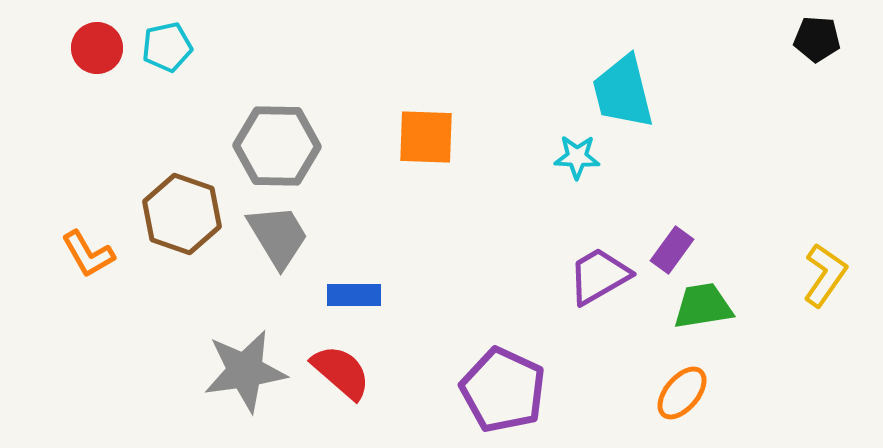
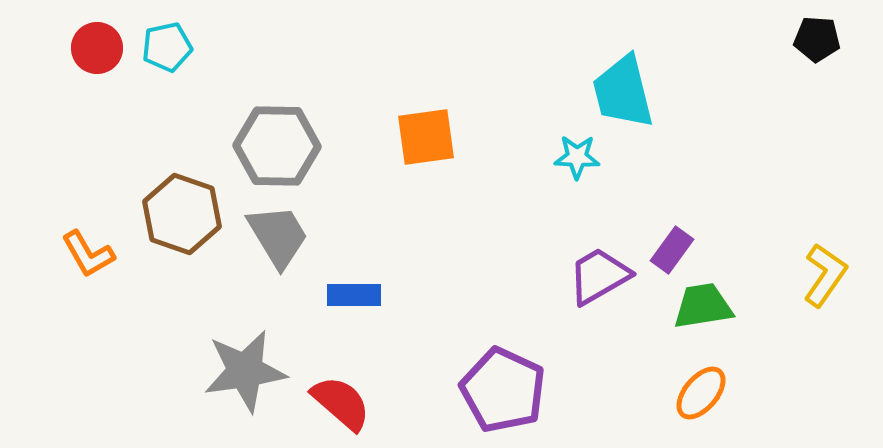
orange square: rotated 10 degrees counterclockwise
red semicircle: moved 31 px down
orange ellipse: moved 19 px right
